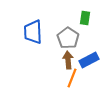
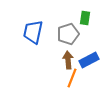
blue trapezoid: rotated 15 degrees clockwise
gray pentagon: moved 4 px up; rotated 20 degrees clockwise
